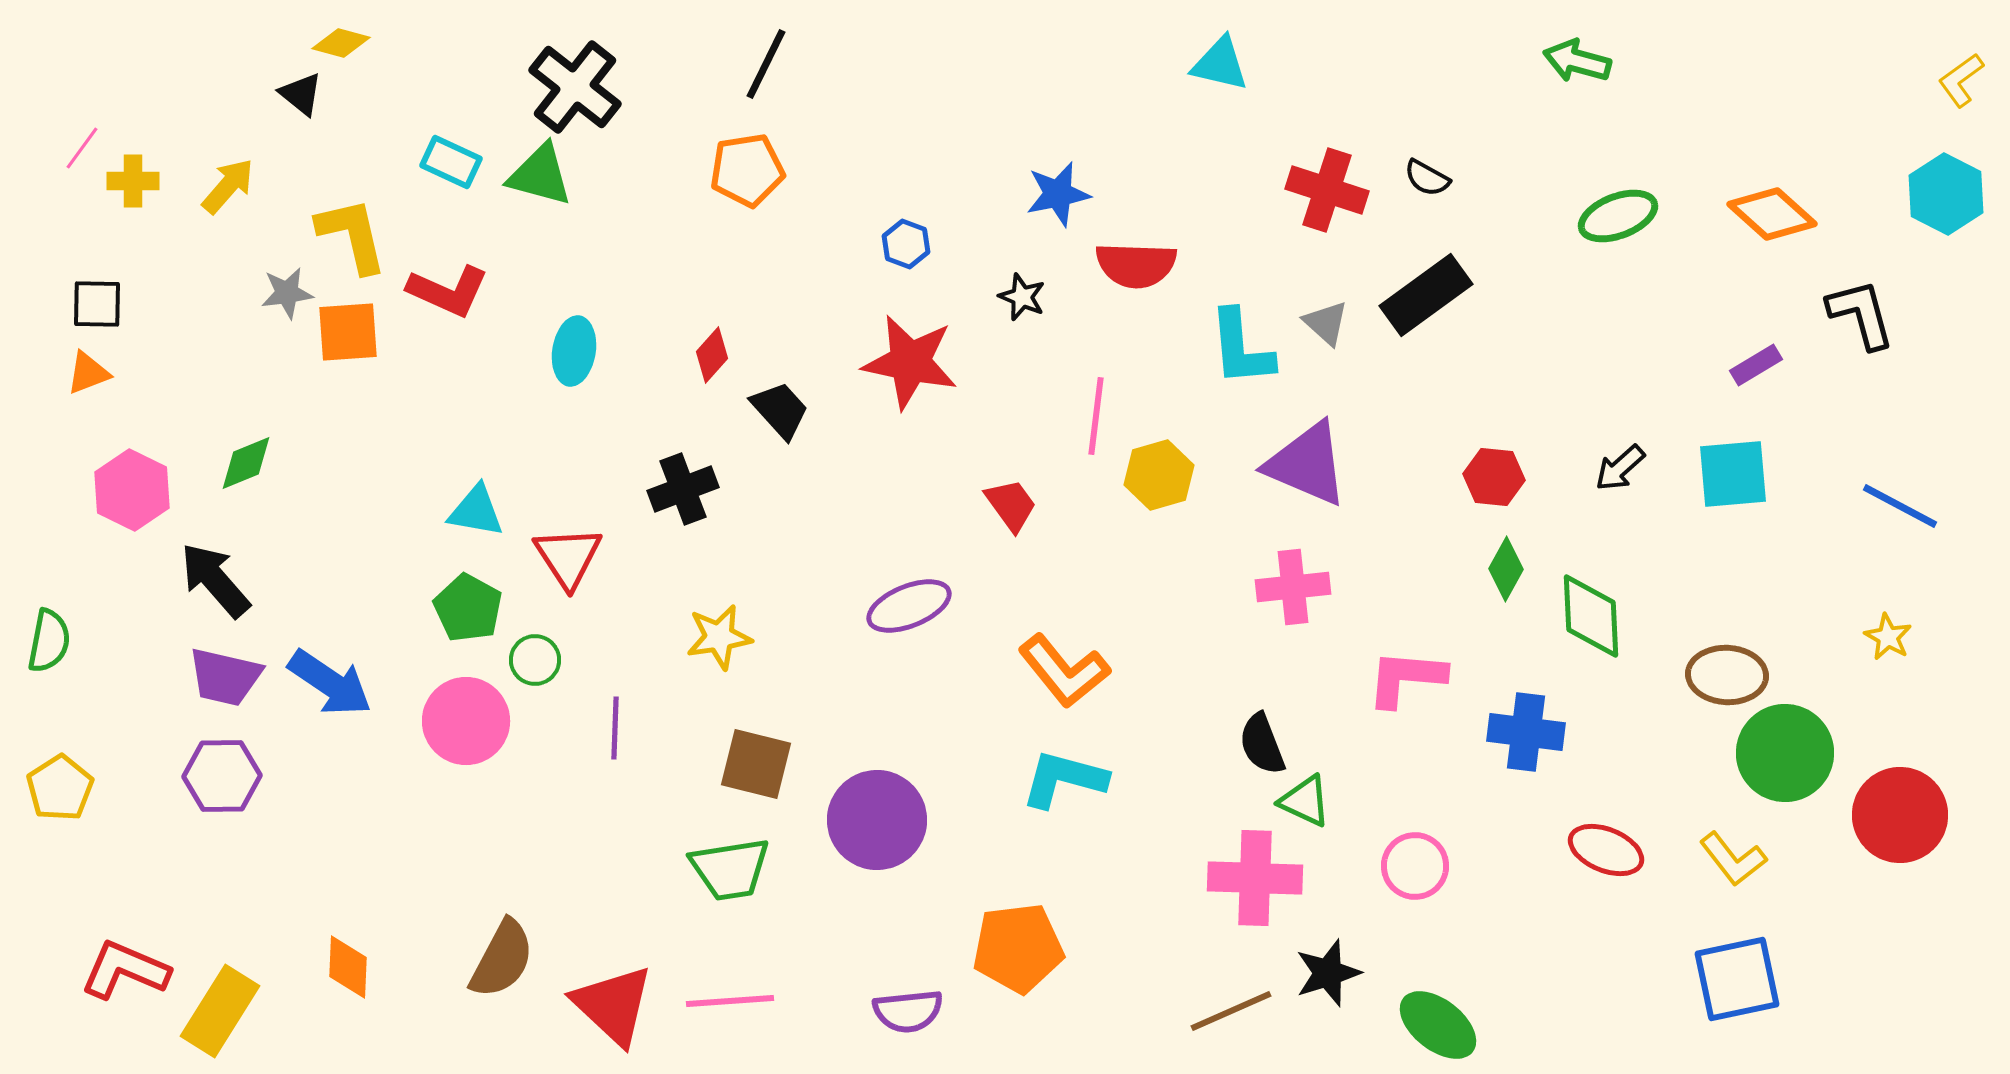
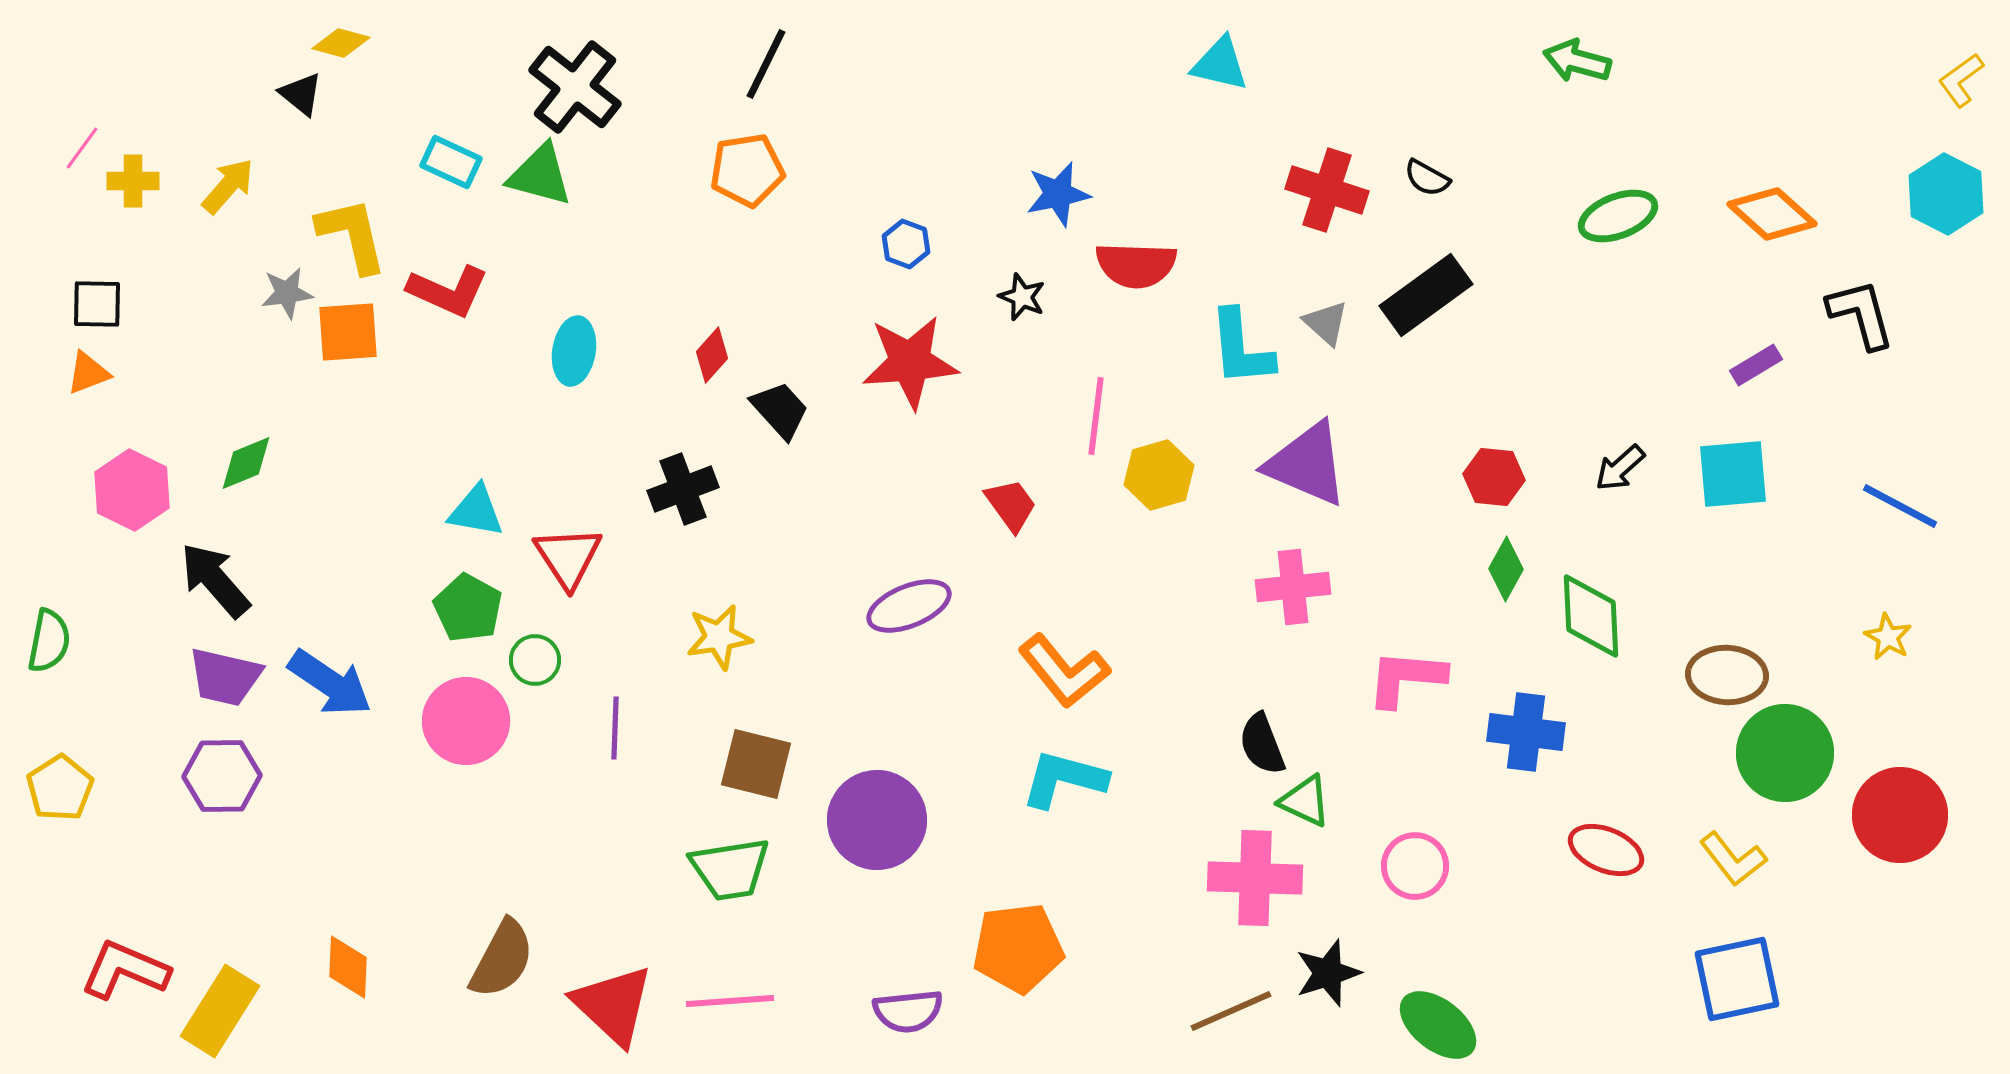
red star at (910, 362): rotated 16 degrees counterclockwise
